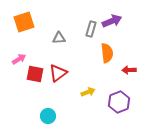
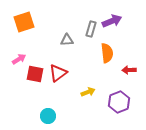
gray triangle: moved 8 px right, 2 px down
